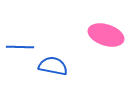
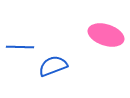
blue semicircle: rotated 32 degrees counterclockwise
